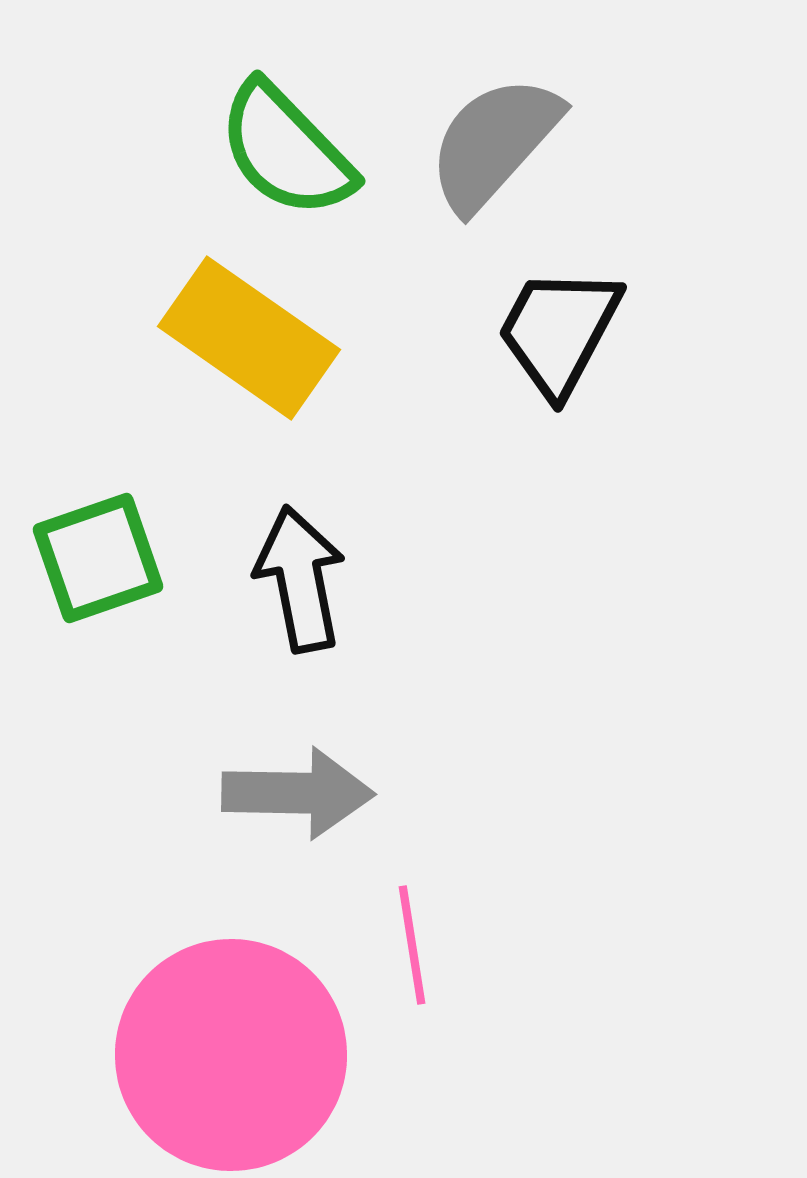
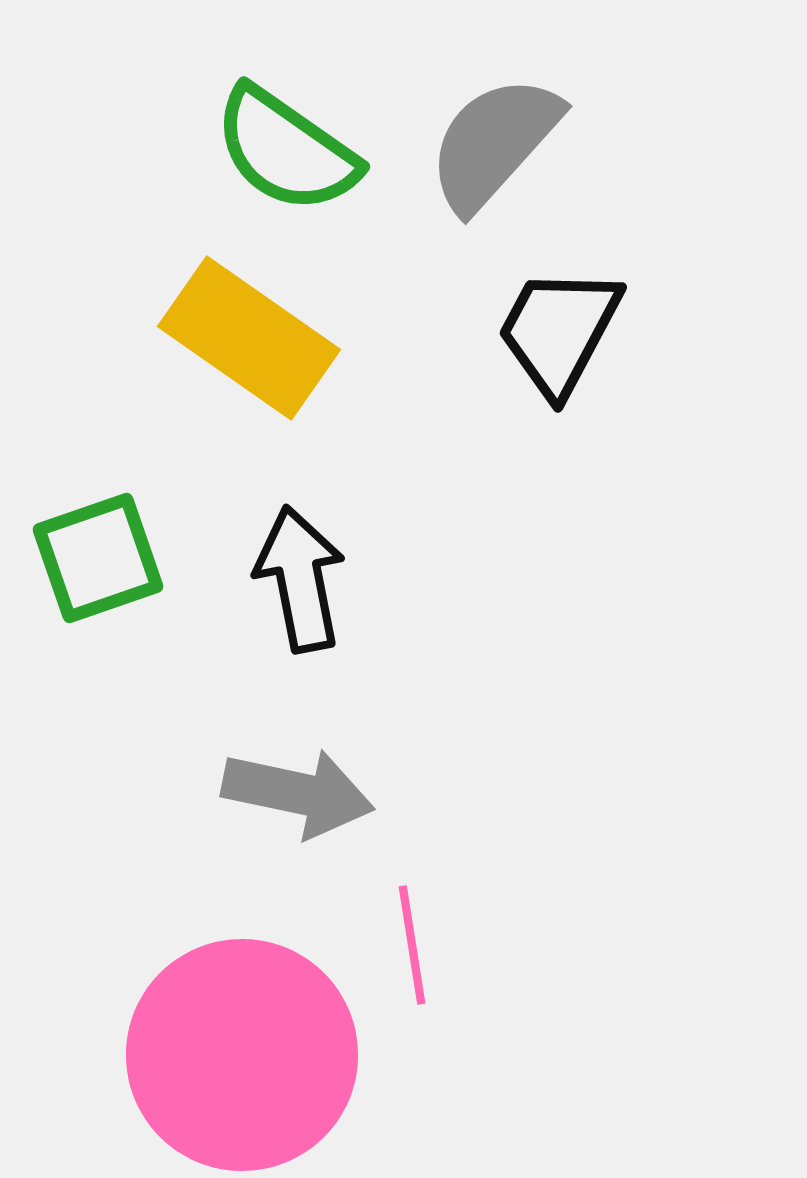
green semicircle: rotated 11 degrees counterclockwise
gray arrow: rotated 11 degrees clockwise
pink circle: moved 11 px right
